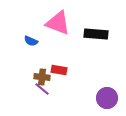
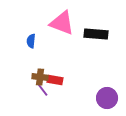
pink triangle: moved 4 px right
blue semicircle: rotated 72 degrees clockwise
red rectangle: moved 4 px left, 10 px down
brown cross: moved 2 px left
purple line: rotated 14 degrees clockwise
